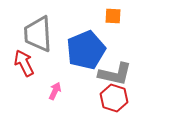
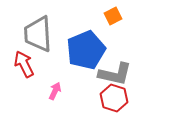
orange square: rotated 30 degrees counterclockwise
red arrow: moved 1 px down
